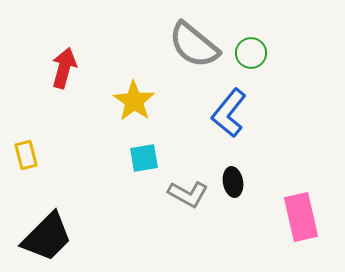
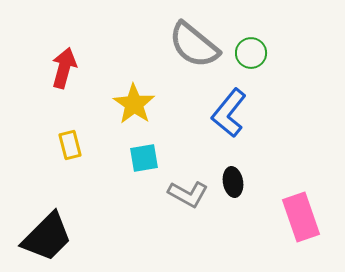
yellow star: moved 3 px down
yellow rectangle: moved 44 px right, 10 px up
pink rectangle: rotated 6 degrees counterclockwise
